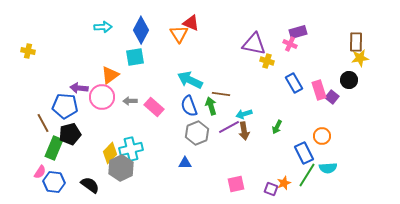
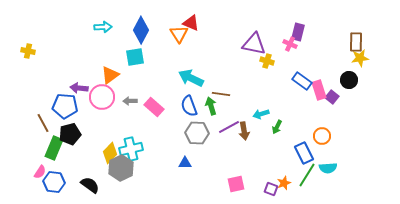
purple rectangle at (298, 32): rotated 60 degrees counterclockwise
cyan arrow at (190, 80): moved 1 px right, 2 px up
blue rectangle at (294, 83): moved 8 px right, 2 px up; rotated 24 degrees counterclockwise
cyan arrow at (244, 114): moved 17 px right
gray hexagon at (197, 133): rotated 25 degrees clockwise
